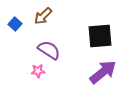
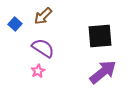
purple semicircle: moved 6 px left, 2 px up
pink star: rotated 24 degrees counterclockwise
